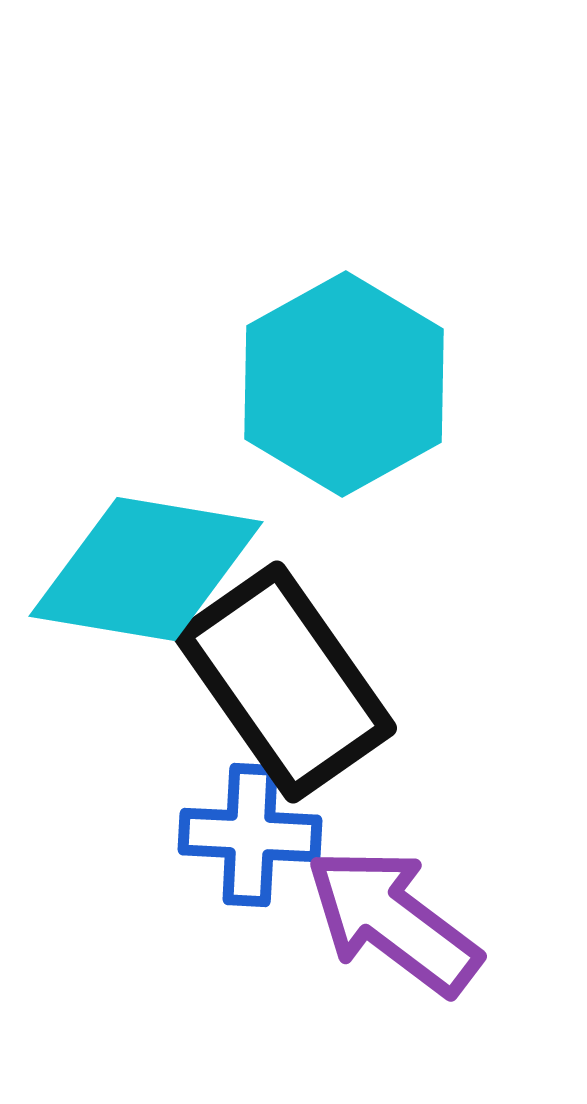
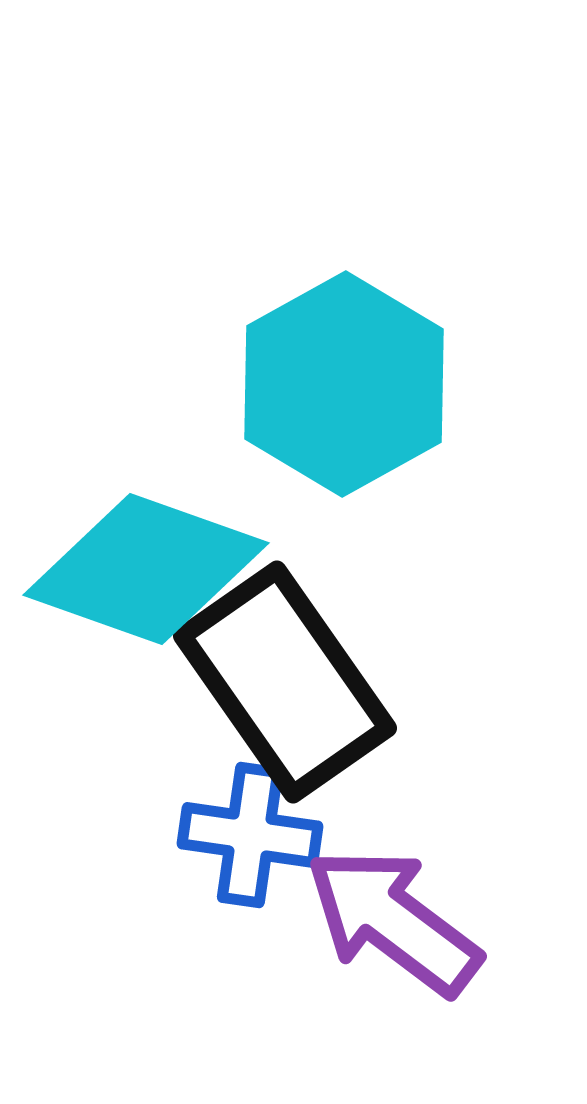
cyan diamond: rotated 10 degrees clockwise
blue cross: rotated 5 degrees clockwise
